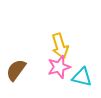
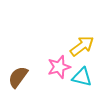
yellow arrow: moved 22 px right; rotated 110 degrees counterclockwise
brown semicircle: moved 2 px right, 7 px down
